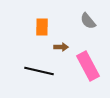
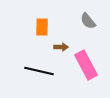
pink rectangle: moved 2 px left, 1 px up
